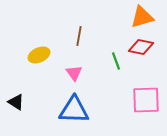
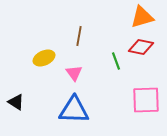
yellow ellipse: moved 5 px right, 3 px down
